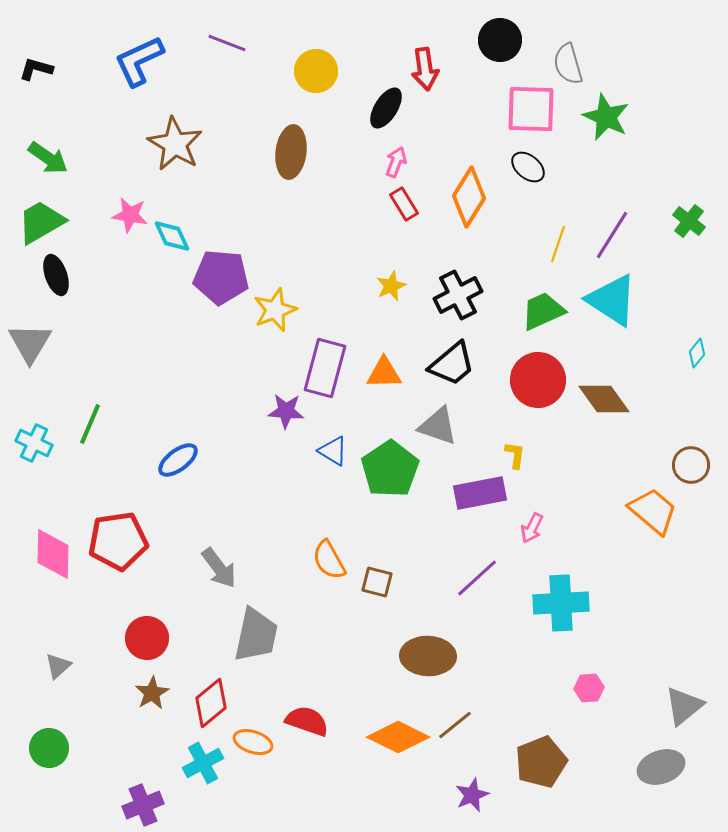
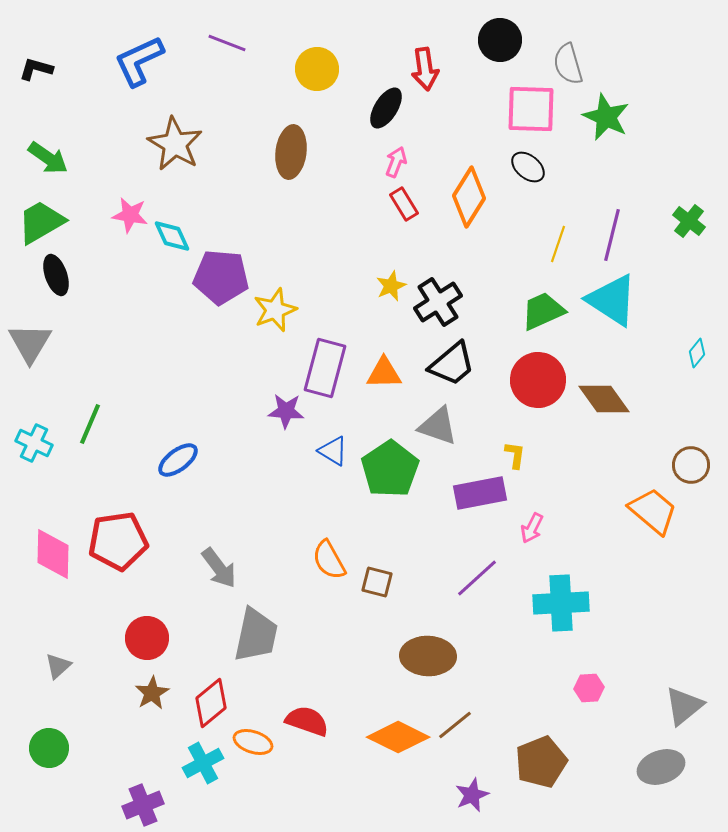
yellow circle at (316, 71): moved 1 px right, 2 px up
purple line at (612, 235): rotated 18 degrees counterclockwise
black cross at (458, 295): moved 20 px left, 7 px down; rotated 6 degrees counterclockwise
